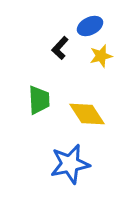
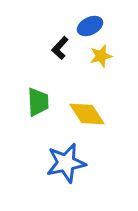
green trapezoid: moved 1 px left, 2 px down
blue star: moved 4 px left, 1 px up
